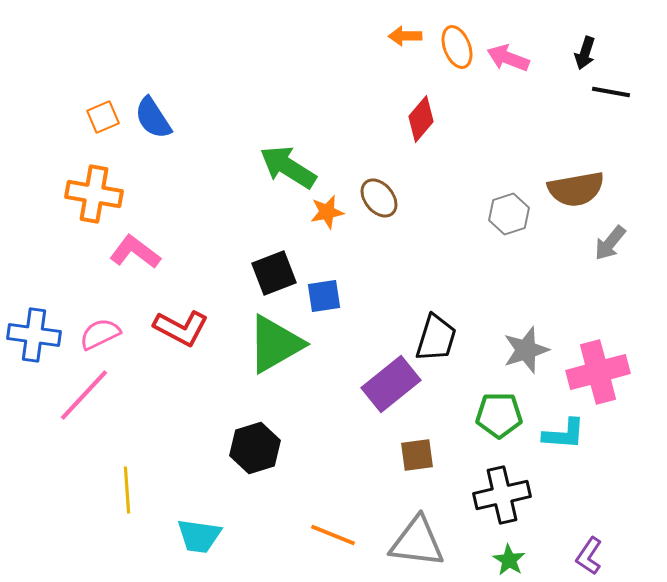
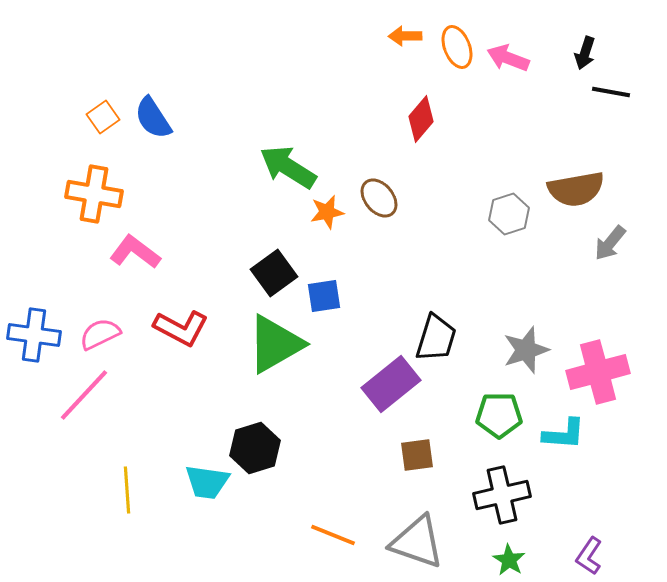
orange square: rotated 12 degrees counterclockwise
black square: rotated 15 degrees counterclockwise
cyan trapezoid: moved 8 px right, 54 px up
gray triangle: rotated 12 degrees clockwise
